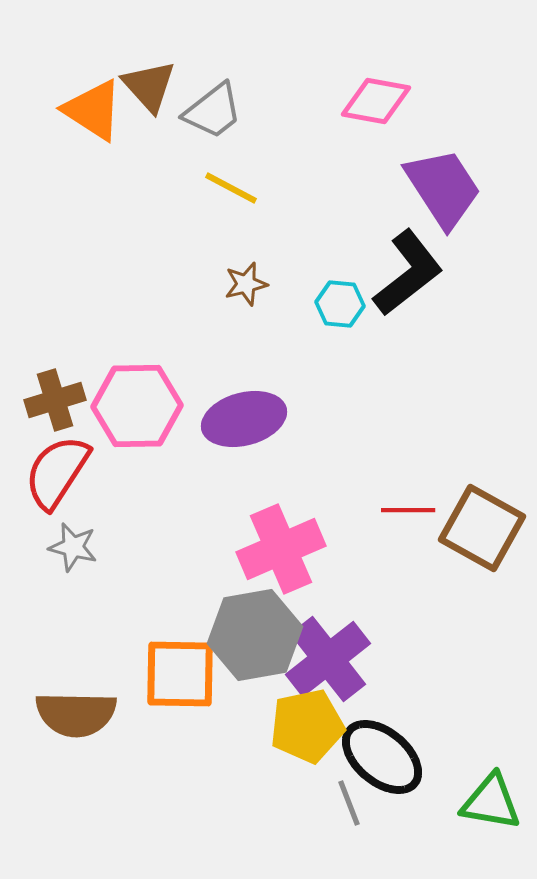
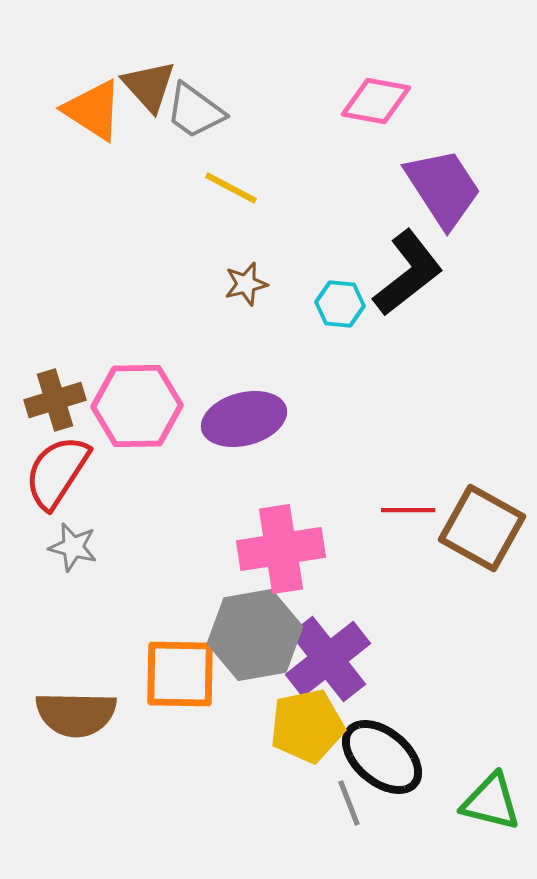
gray trapezoid: moved 18 px left; rotated 74 degrees clockwise
pink cross: rotated 14 degrees clockwise
green triangle: rotated 4 degrees clockwise
